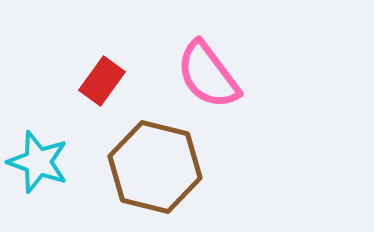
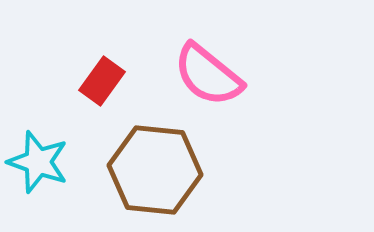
pink semicircle: rotated 14 degrees counterclockwise
brown hexagon: moved 3 px down; rotated 8 degrees counterclockwise
